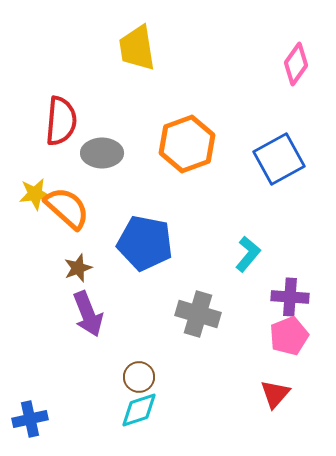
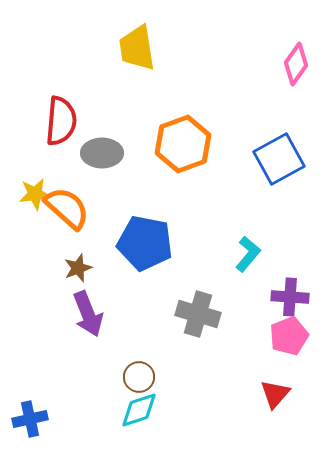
orange hexagon: moved 4 px left
